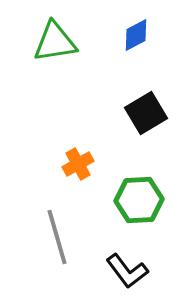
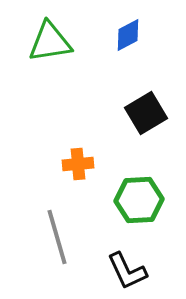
blue diamond: moved 8 px left
green triangle: moved 5 px left
orange cross: rotated 24 degrees clockwise
black L-shape: rotated 12 degrees clockwise
